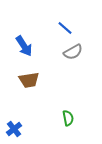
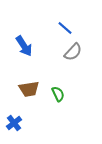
gray semicircle: rotated 18 degrees counterclockwise
brown trapezoid: moved 9 px down
green semicircle: moved 10 px left, 24 px up; rotated 14 degrees counterclockwise
blue cross: moved 6 px up
